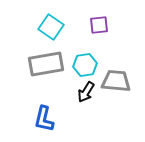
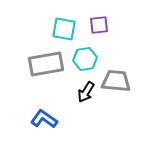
cyan square: moved 13 px right, 2 px down; rotated 25 degrees counterclockwise
cyan hexagon: moved 6 px up
blue L-shape: rotated 112 degrees clockwise
